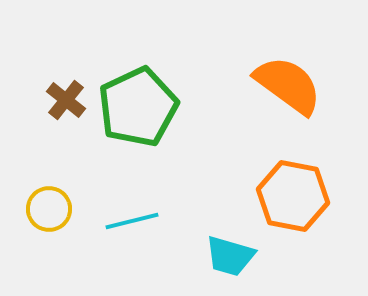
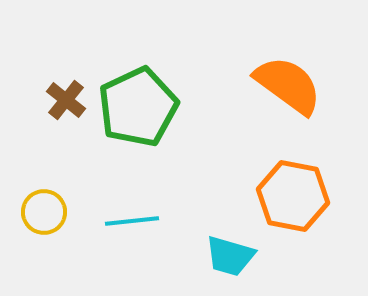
yellow circle: moved 5 px left, 3 px down
cyan line: rotated 8 degrees clockwise
